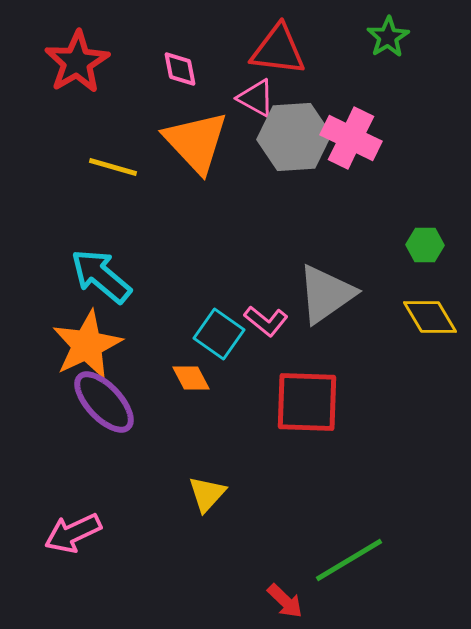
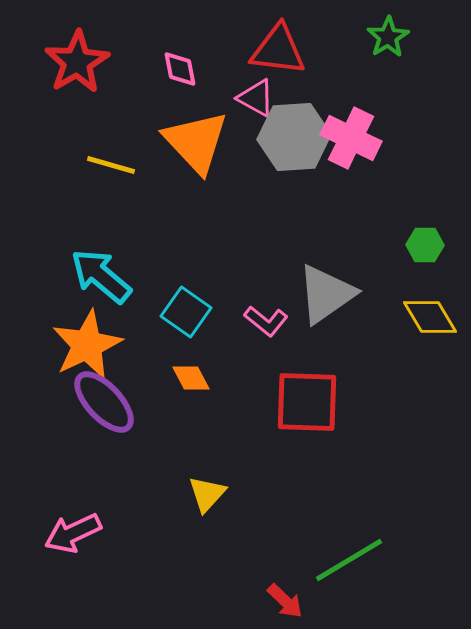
yellow line: moved 2 px left, 2 px up
cyan square: moved 33 px left, 22 px up
